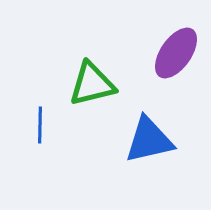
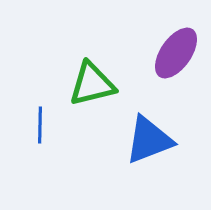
blue triangle: rotated 8 degrees counterclockwise
